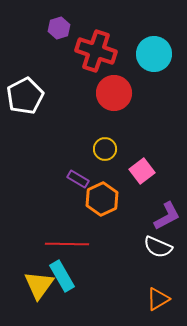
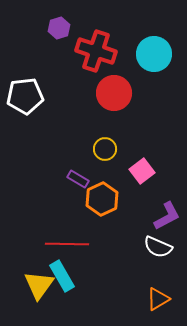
white pentagon: rotated 21 degrees clockwise
